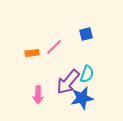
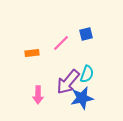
pink line: moved 7 px right, 4 px up
